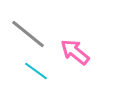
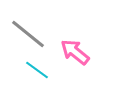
cyan line: moved 1 px right, 1 px up
